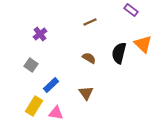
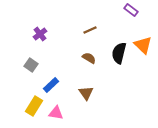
brown line: moved 8 px down
orange triangle: moved 1 px down
